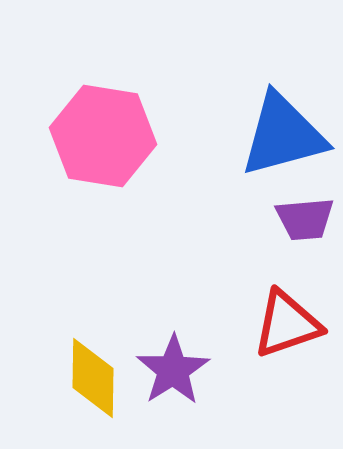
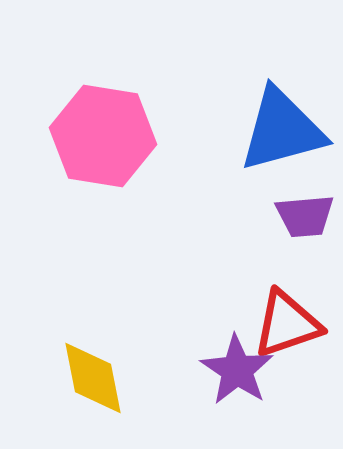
blue triangle: moved 1 px left, 5 px up
purple trapezoid: moved 3 px up
purple star: moved 64 px right; rotated 6 degrees counterclockwise
yellow diamond: rotated 12 degrees counterclockwise
